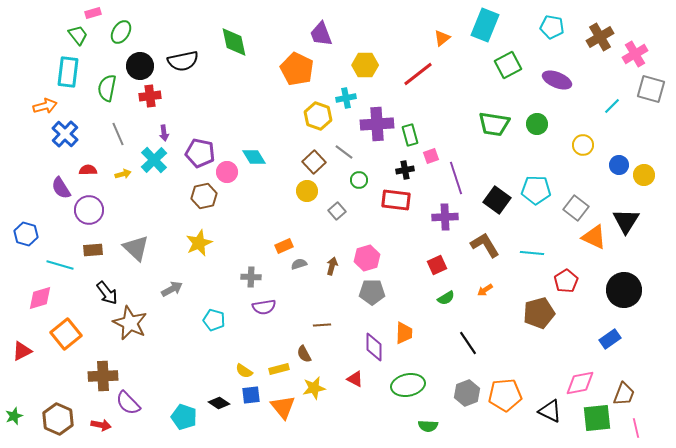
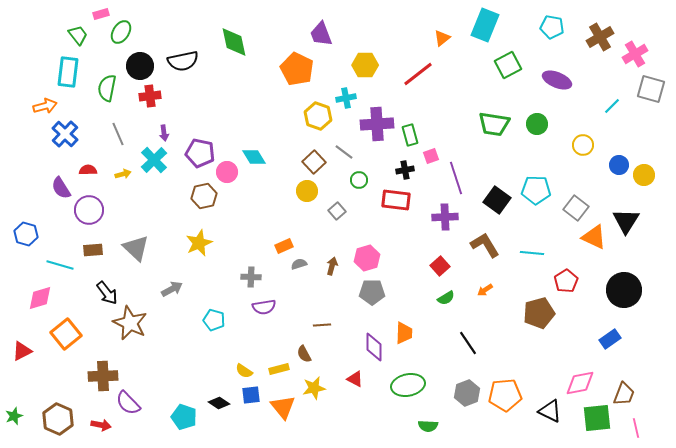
pink rectangle at (93, 13): moved 8 px right, 1 px down
red square at (437, 265): moved 3 px right, 1 px down; rotated 18 degrees counterclockwise
